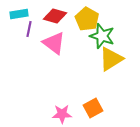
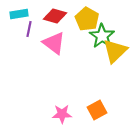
green star: rotated 15 degrees clockwise
yellow triangle: moved 4 px right, 8 px up; rotated 12 degrees counterclockwise
orange square: moved 4 px right, 2 px down
